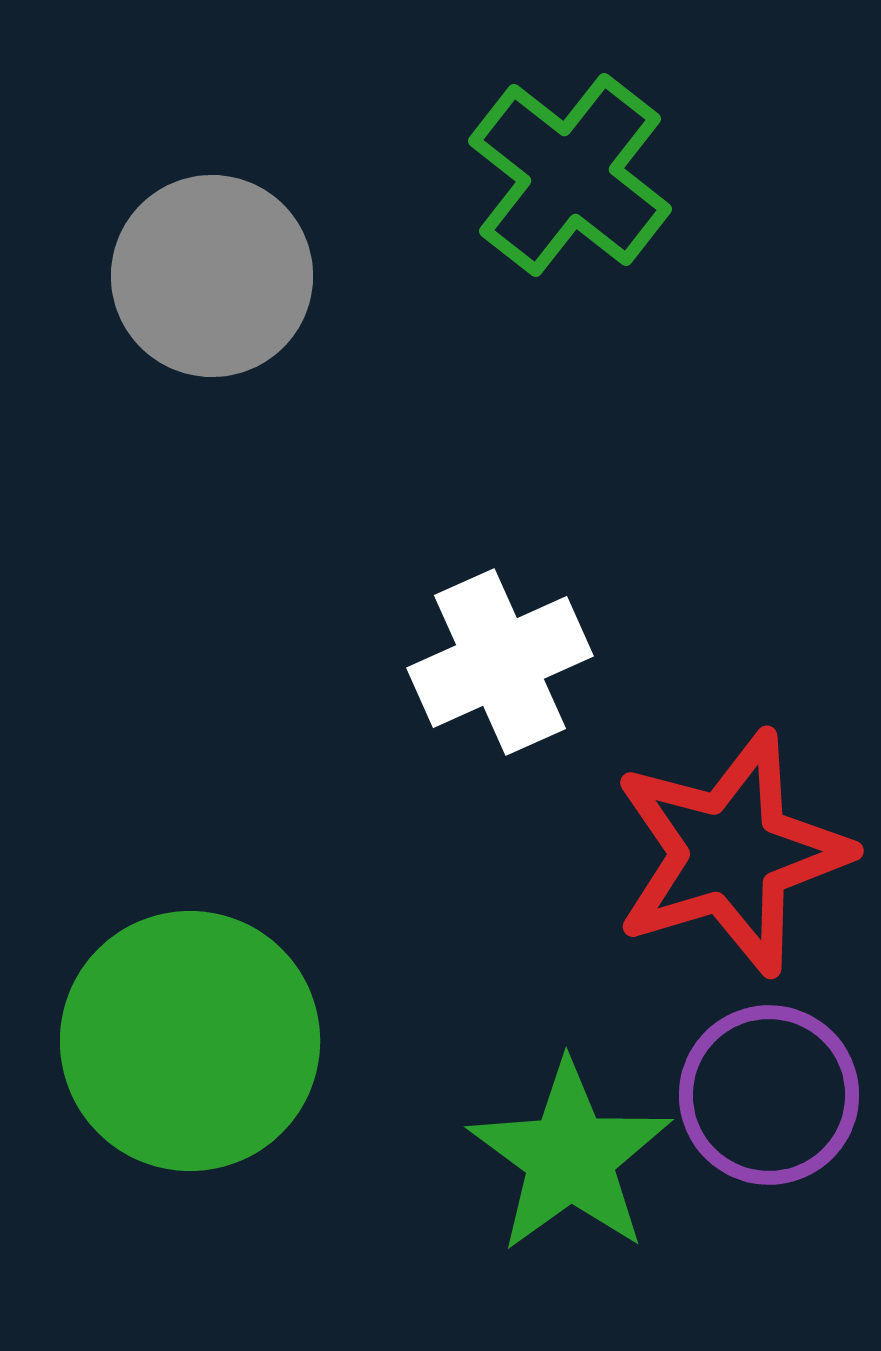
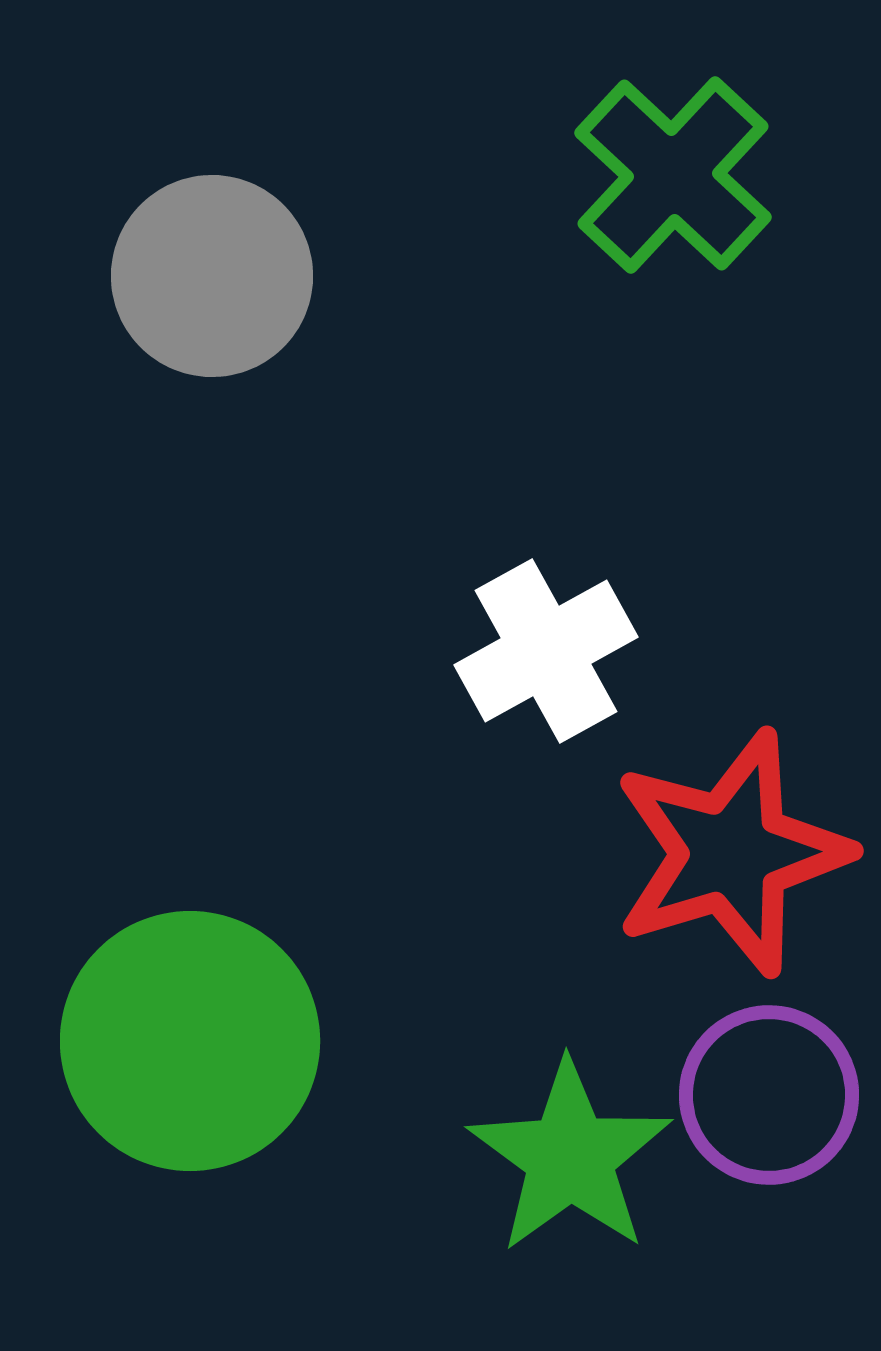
green cross: moved 103 px right; rotated 5 degrees clockwise
white cross: moved 46 px right, 11 px up; rotated 5 degrees counterclockwise
